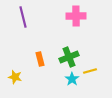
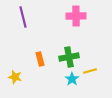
green cross: rotated 12 degrees clockwise
